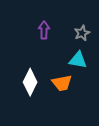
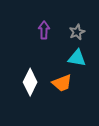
gray star: moved 5 px left, 1 px up
cyan triangle: moved 1 px left, 2 px up
orange trapezoid: rotated 10 degrees counterclockwise
